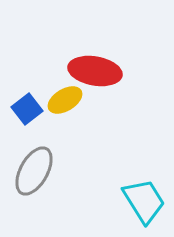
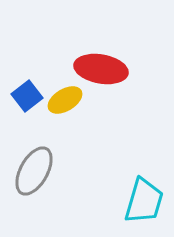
red ellipse: moved 6 px right, 2 px up
blue square: moved 13 px up
cyan trapezoid: rotated 48 degrees clockwise
